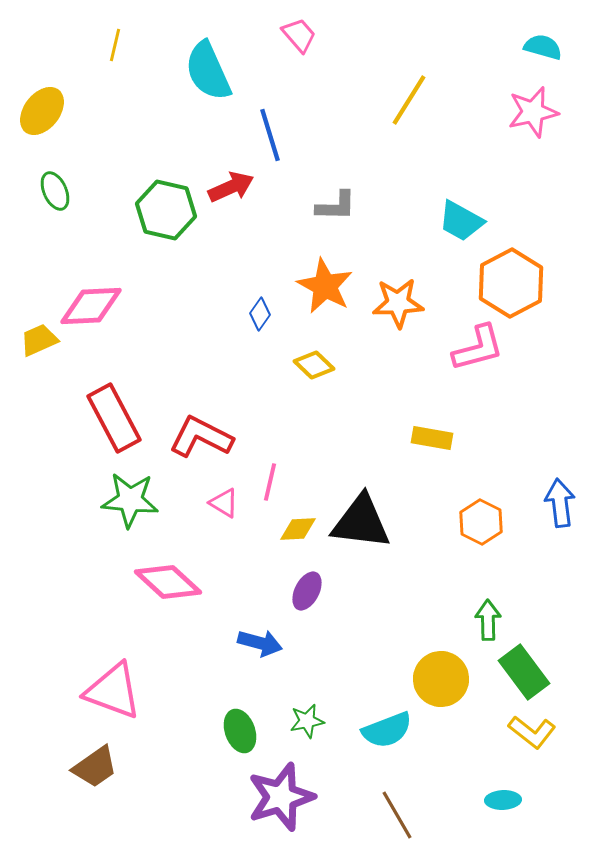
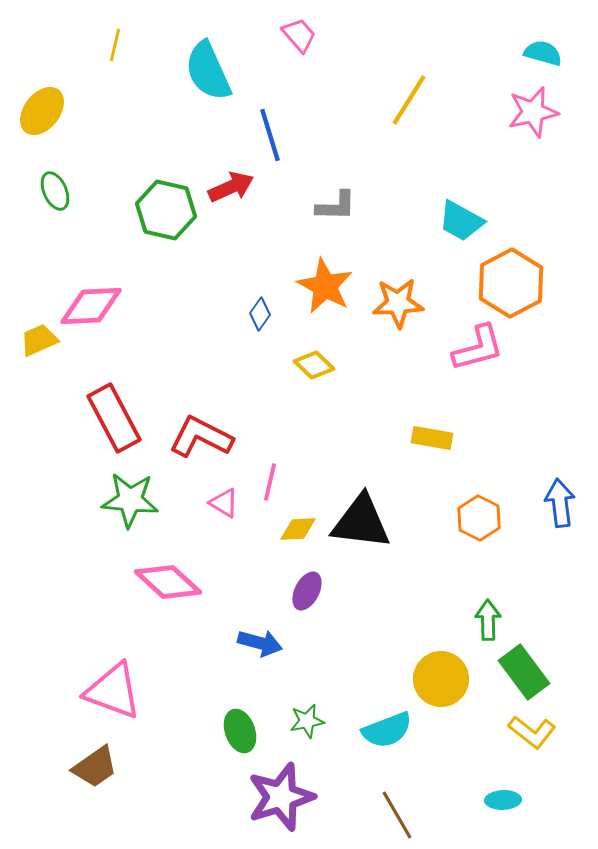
cyan semicircle at (543, 47): moved 6 px down
orange hexagon at (481, 522): moved 2 px left, 4 px up
